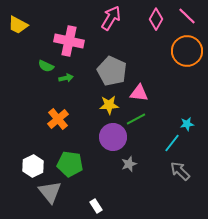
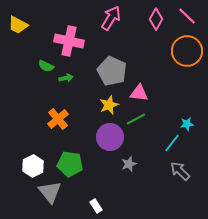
yellow star: rotated 18 degrees counterclockwise
purple circle: moved 3 px left
